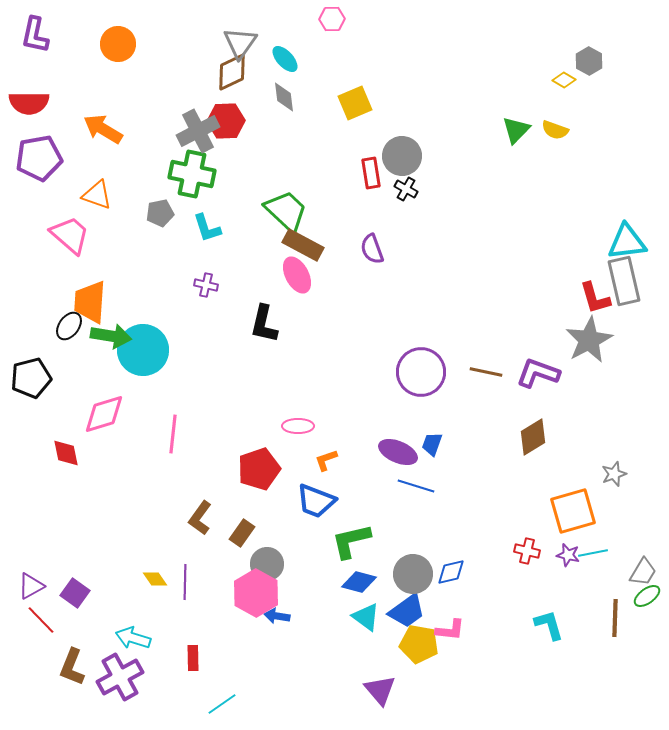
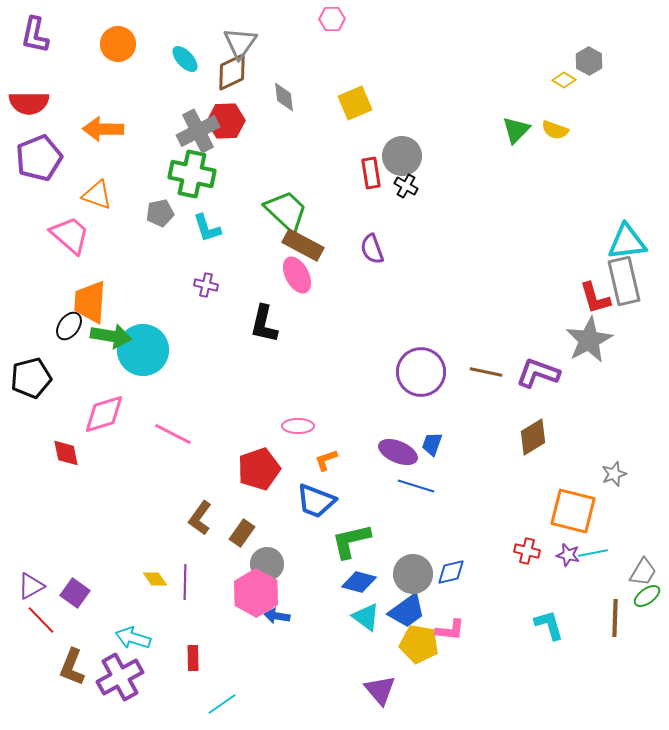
cyan ellipse at (285, 59): moved 100 px left
orange arrow at (103, 129): rotated 30 degrees counterclockwise
purple pentagon at (39, 158): rotated 12 degrees counterclockwise
black cross at (406, 189): moved 3 px up
pink line at (173, 434): rotated 69 degrees counterclockwise
orange square at (573, 511): rotated 30 degrees clockwise
